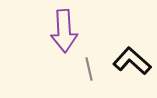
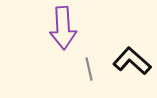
purple arrow: moved 1 px left, 3 px up
